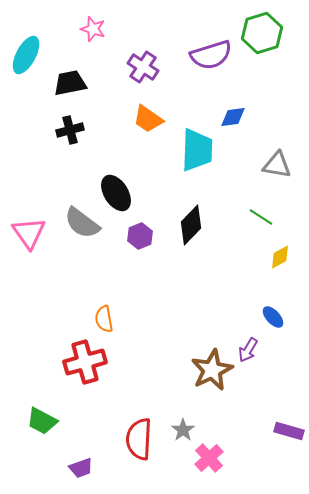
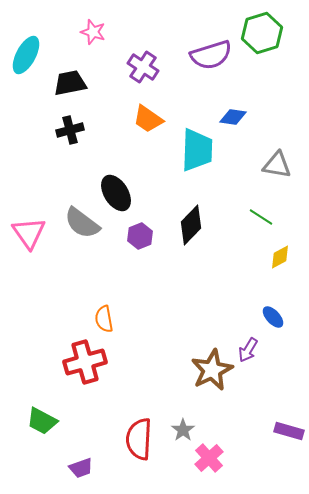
pink star: moved 3 px down
blue diamond: rotated 16 degrees clockwise
